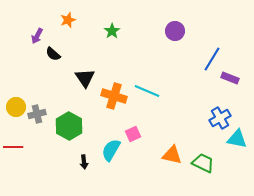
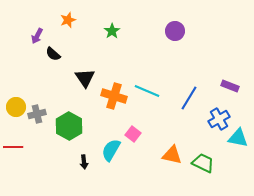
blue line: moved 23 px left, 39 px down
purple rectangle: moved 8 px down
blue cross: moved 1 px left, 1 px down
pink square: rotated 28 degrees counterclockwise
cyan triangle: moved 1 px right, 1 px up
